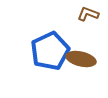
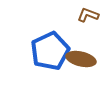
brown L-shape: moved 1 px down
